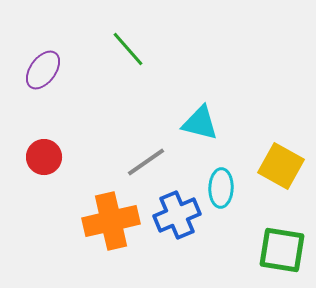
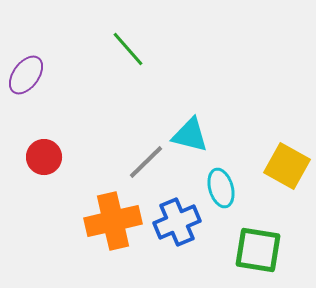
purple ellipse: moved 17 px left, 5 px down
cyan triangle: moved 10 px left, 12 px down
gray line: rotated 9 degrees counterclockwise
yellow square: moved 6 px right
cyan ellipse: rotated 18 degrees counterclockwise
blue cross: moved 7 px down
orange cross: moved 2 px right
green square: moved 24 px left
